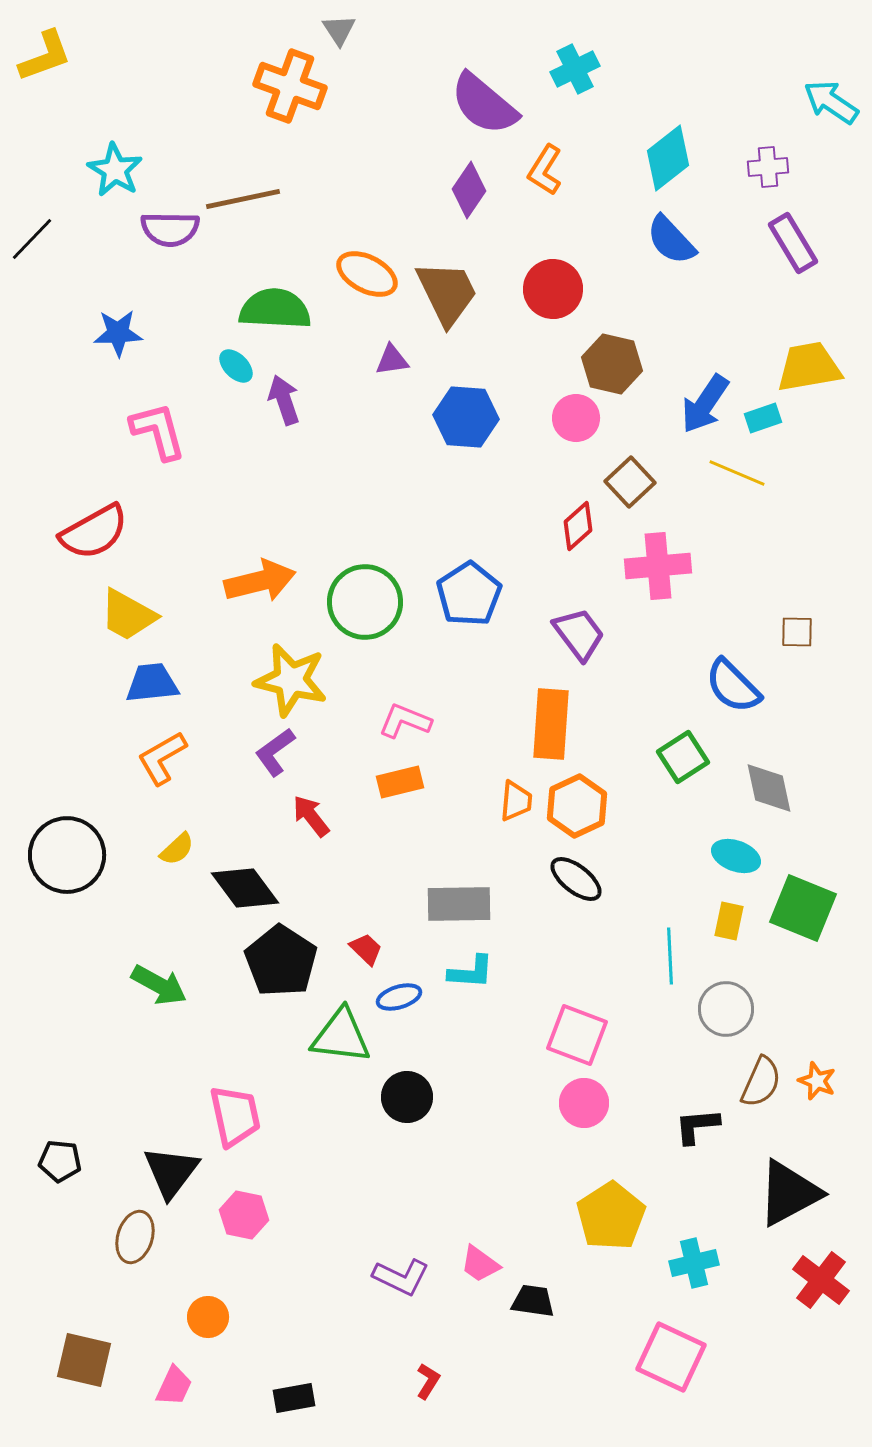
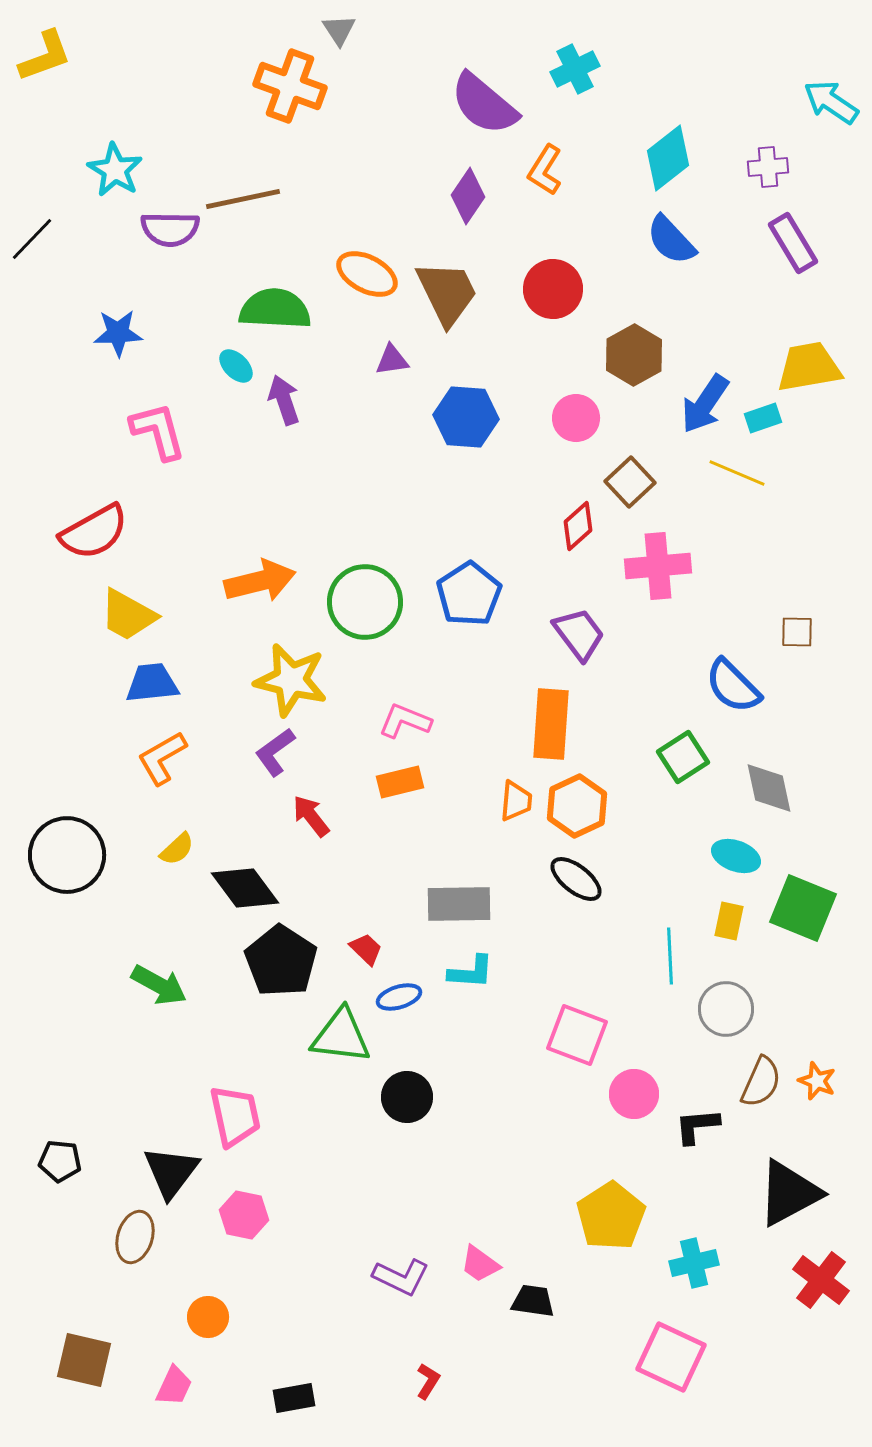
purple diamond at (469, 190): moved 1 px left, 6 px down
brown hexagon at (612, 364): moved 22 px right, 9 px up; rotated 18 degrees clockwise
pink circle at (584, 1103): moved 50 px right, 9 px up
